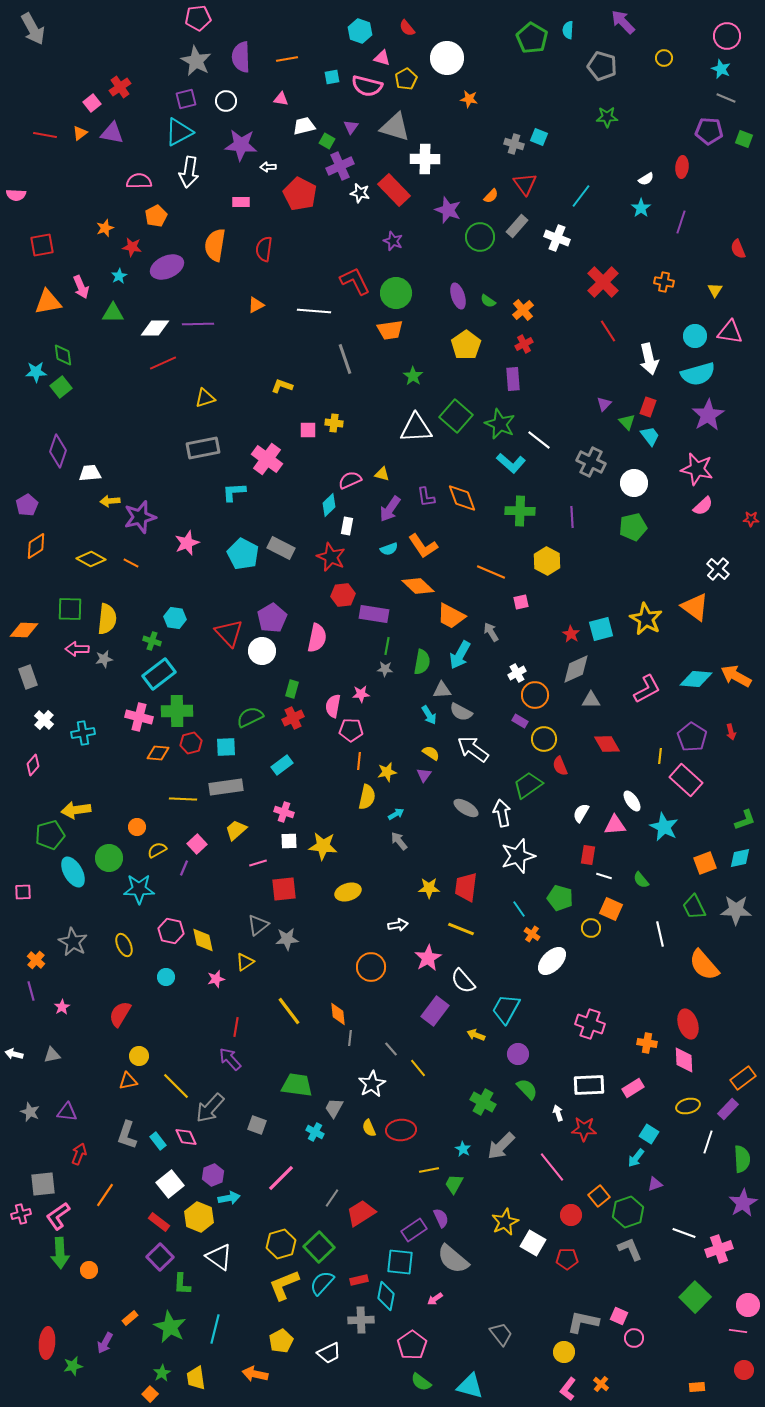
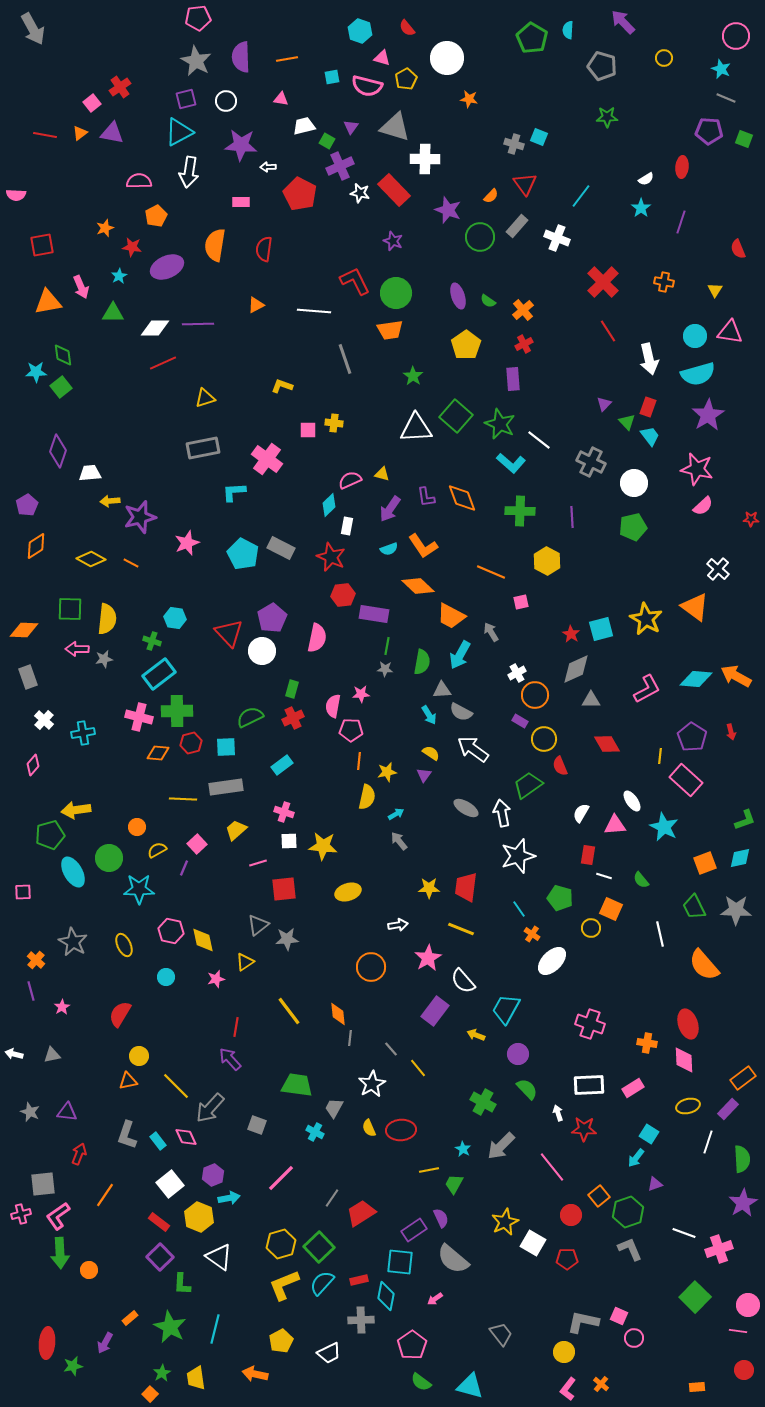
pink circle at (727, 36): moved 9 px right
